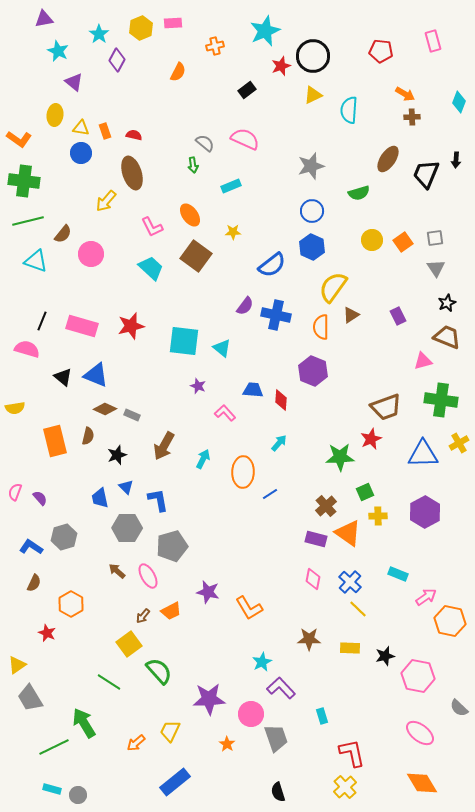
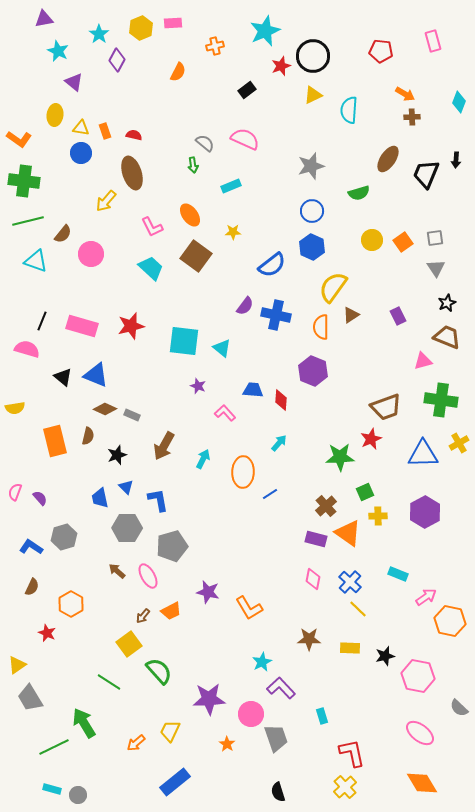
brown semicircle at (34, 583): moved 2 px left, 4 px down
